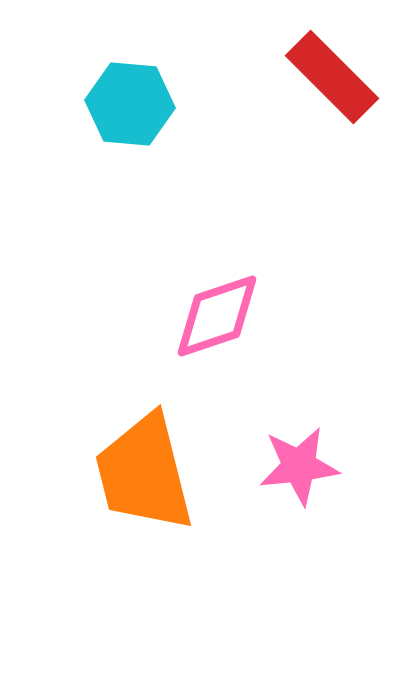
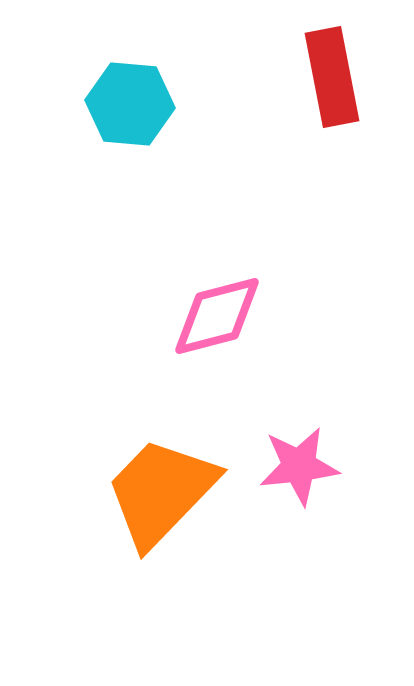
red rectangle: rotated 34 degrees clockwise
pink diamond: rotated 4 degrees clockwise
orange trapezoid: moved 17 px right, 19 px down; rotated 58 degrees clockwise
